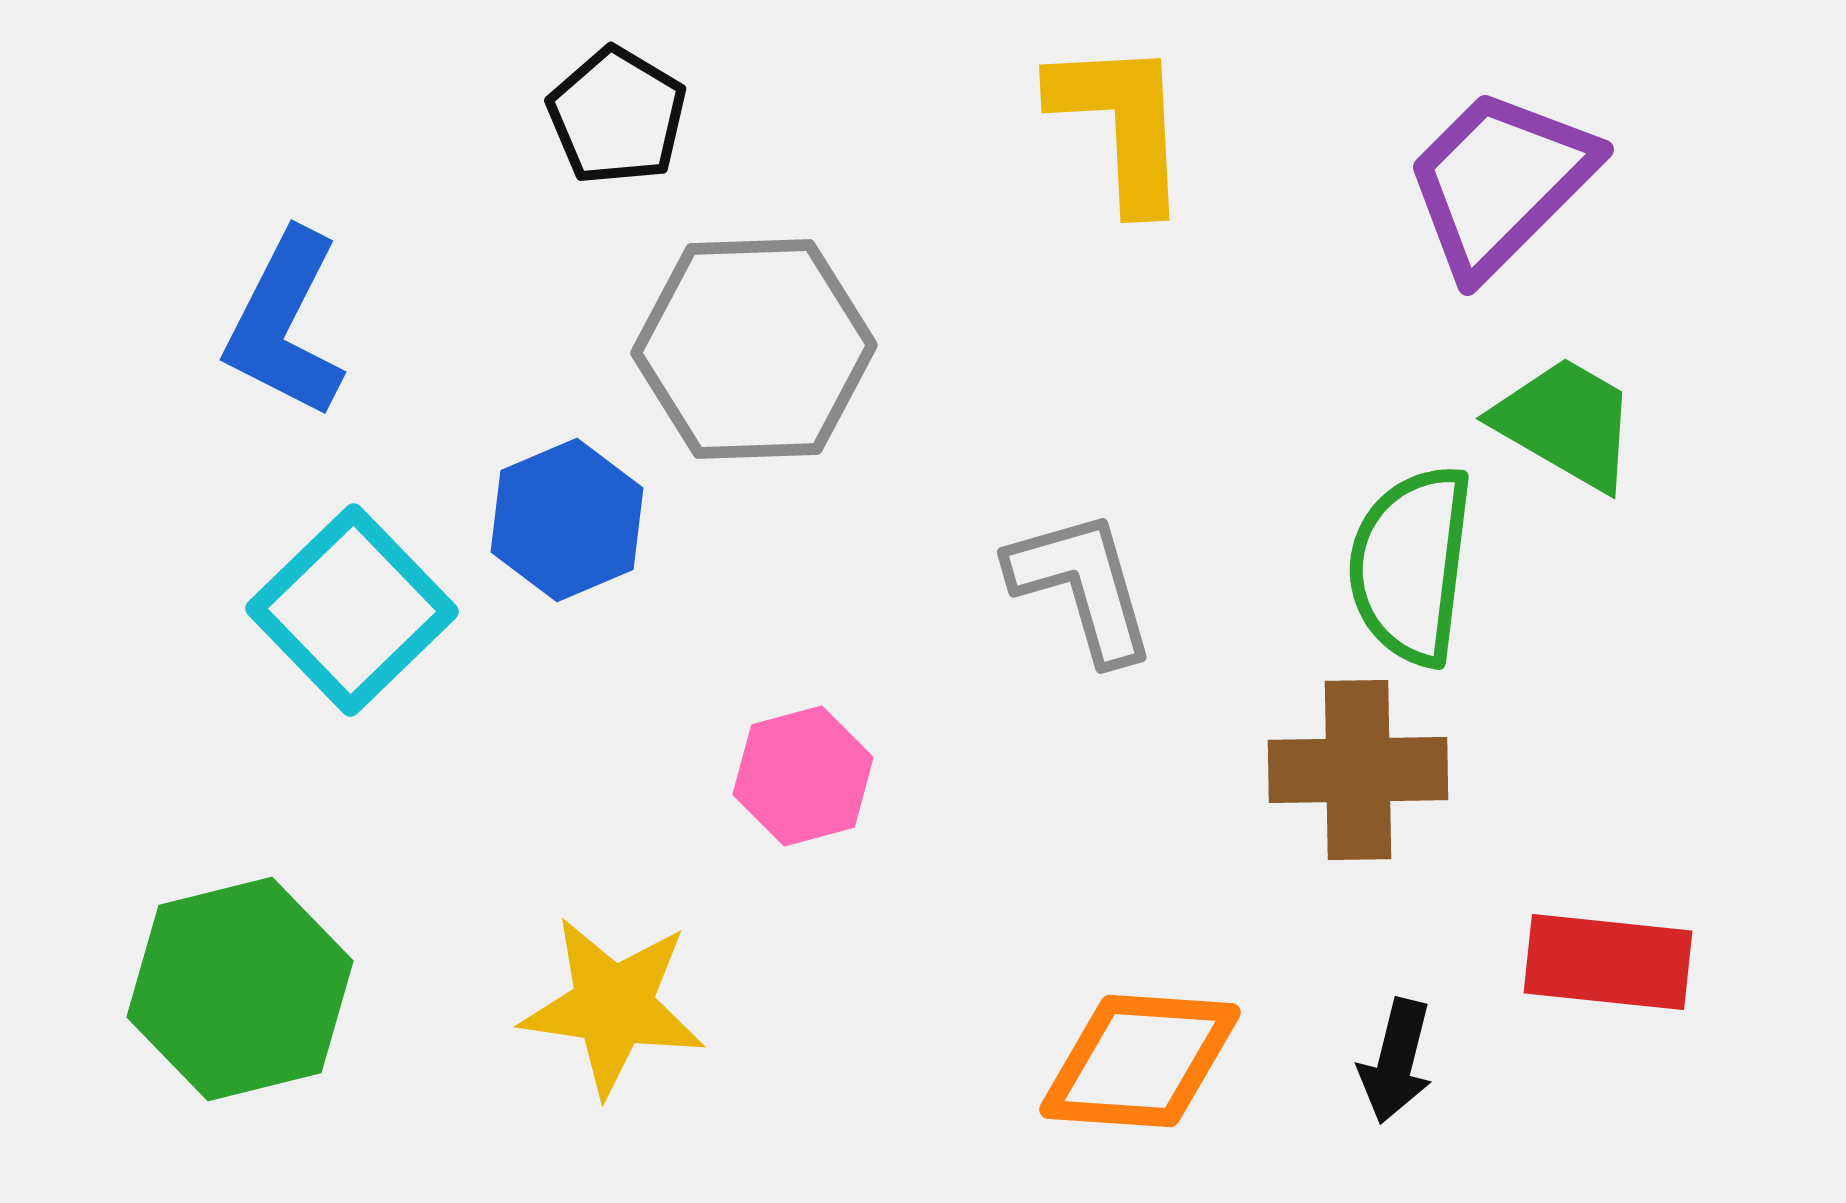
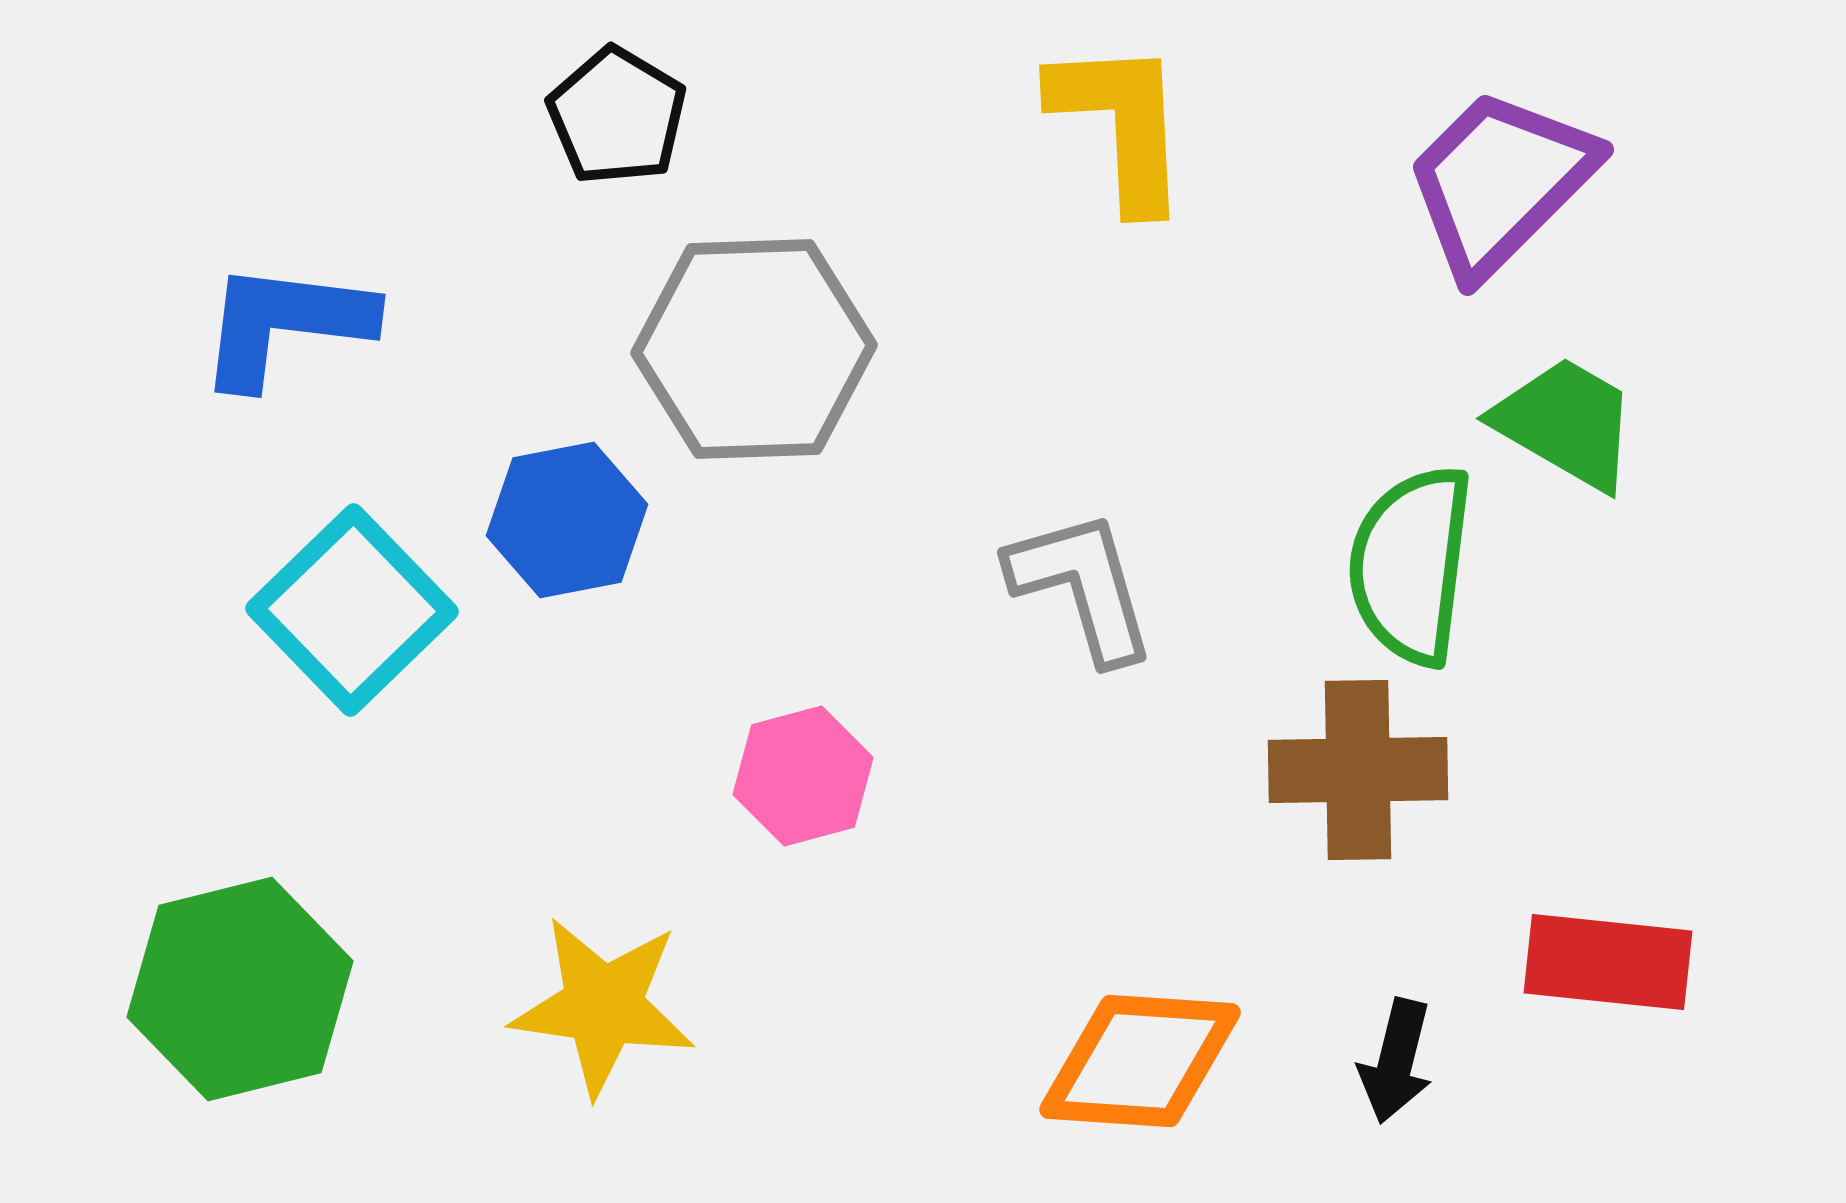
blue L-shape: rotated 70 degrees clockwise
blue hexagon: rotated 12 degrees clockwise
yellow star: moved 10 px left
